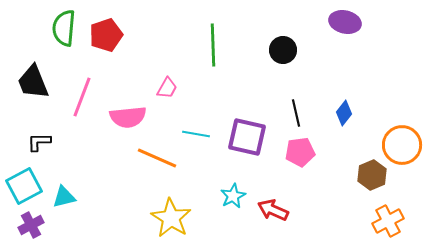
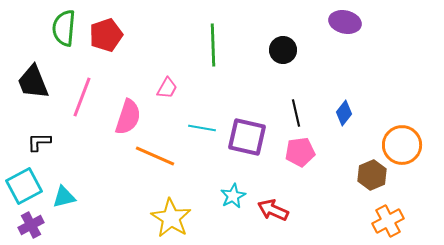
pink semicircle: rotated 66 degrees counterclockwise
cyan line: moved 6 px right, 6 px up
orange line: moved 2 px left, 2 px up
